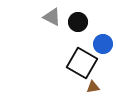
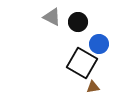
blue circle: moved 4 px left
